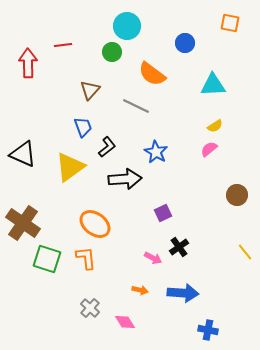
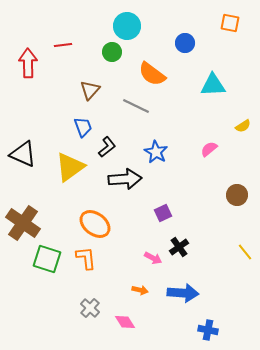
yellow semicircle: moved 28 px right
